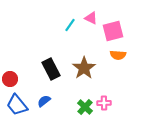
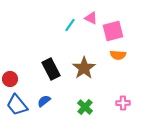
pink cross: moved 19 px right
